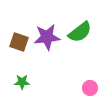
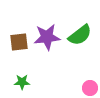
green semicircle: moved 3 px down
brown square: rotated 24 degrees counterclockwise
